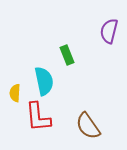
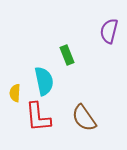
brown semicircle: moved 4 px left, 8 px up
